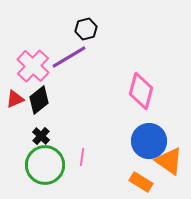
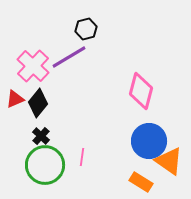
black diamond: moved 1 px left, 3 px down; rotated 12 degrees counterclockwise
